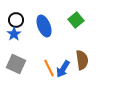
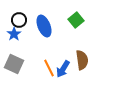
black circle: moved 3 px right
gray square: moved 2 px left
